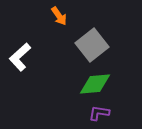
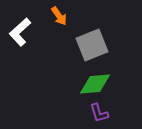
gray square: rotated 16 degrees clockwise
white L-shape: moved 25 px up
purple L-shape: rotated 115 degrees counterclockwise
